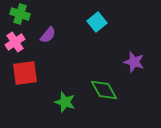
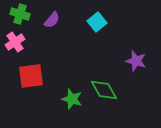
purple semicircle: moved 4 px right, 15 px up
purple star: moved 2 px right, 1 px up
red square: moved 6 px right, 3 px down
green star: moved 7 px right, 3 px up
